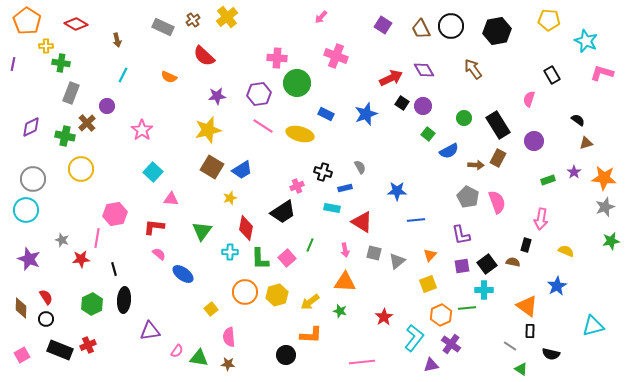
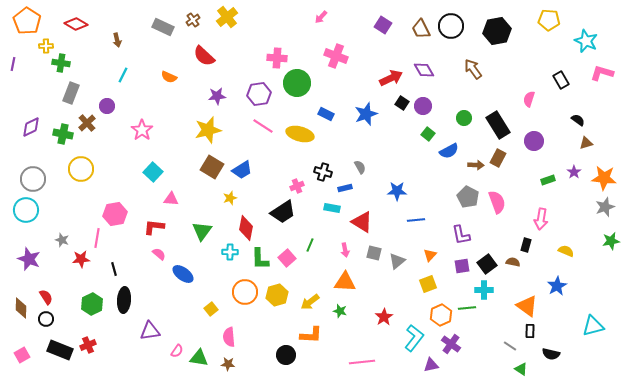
black rectangle at (552, 75): moved 9 px right, 5 px down
green cross at (65, 136): moved 2 px left, 2 px up
